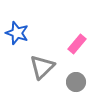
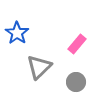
blue star: rotated 15 degrees clockwise
gray triangle: moved 3 px left
